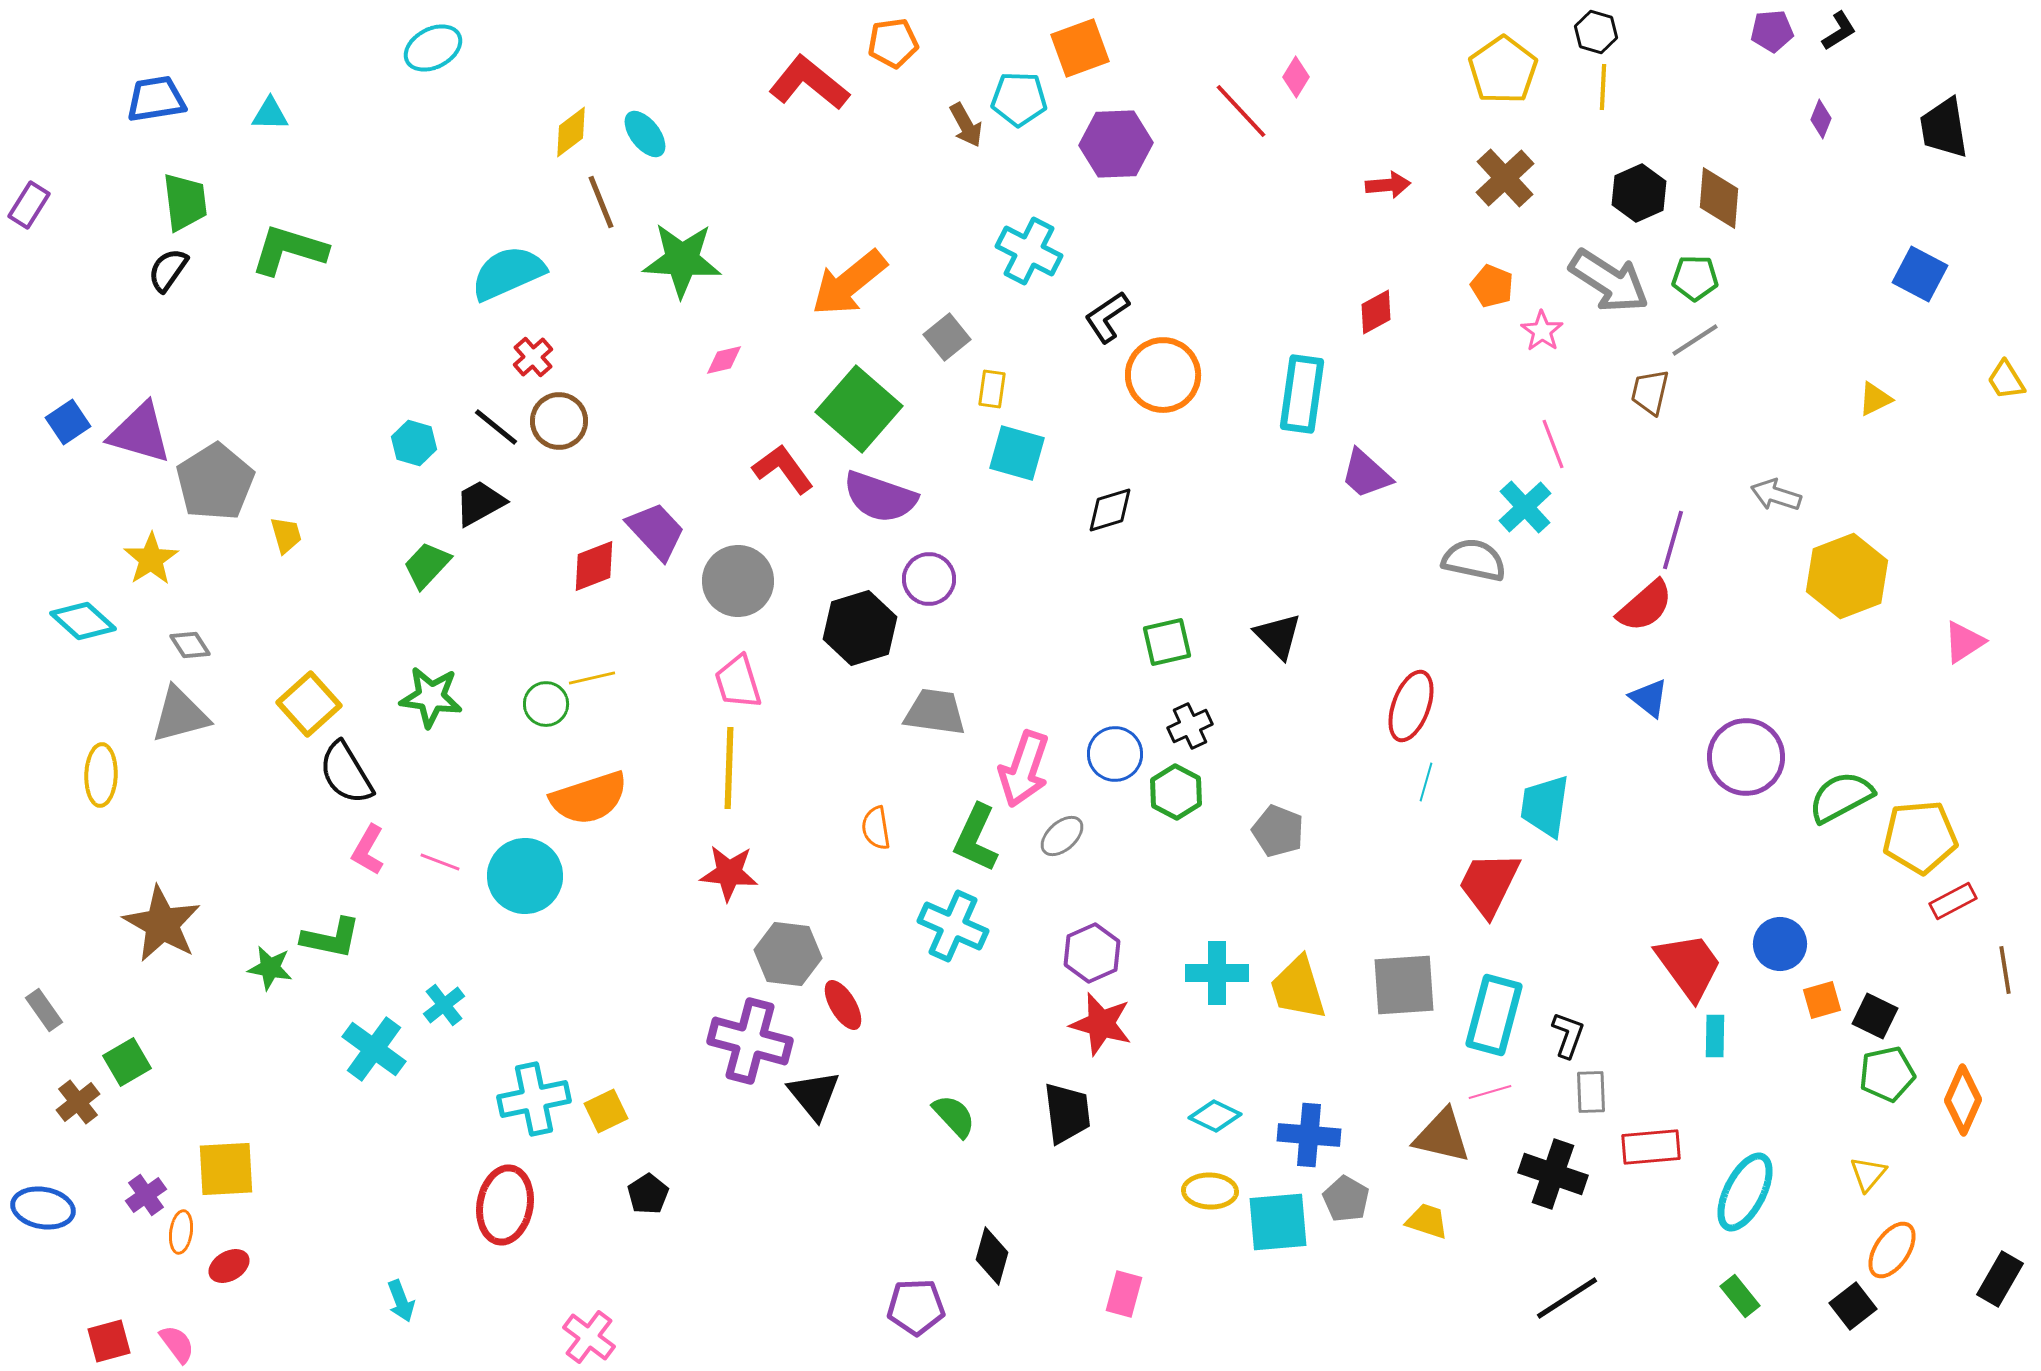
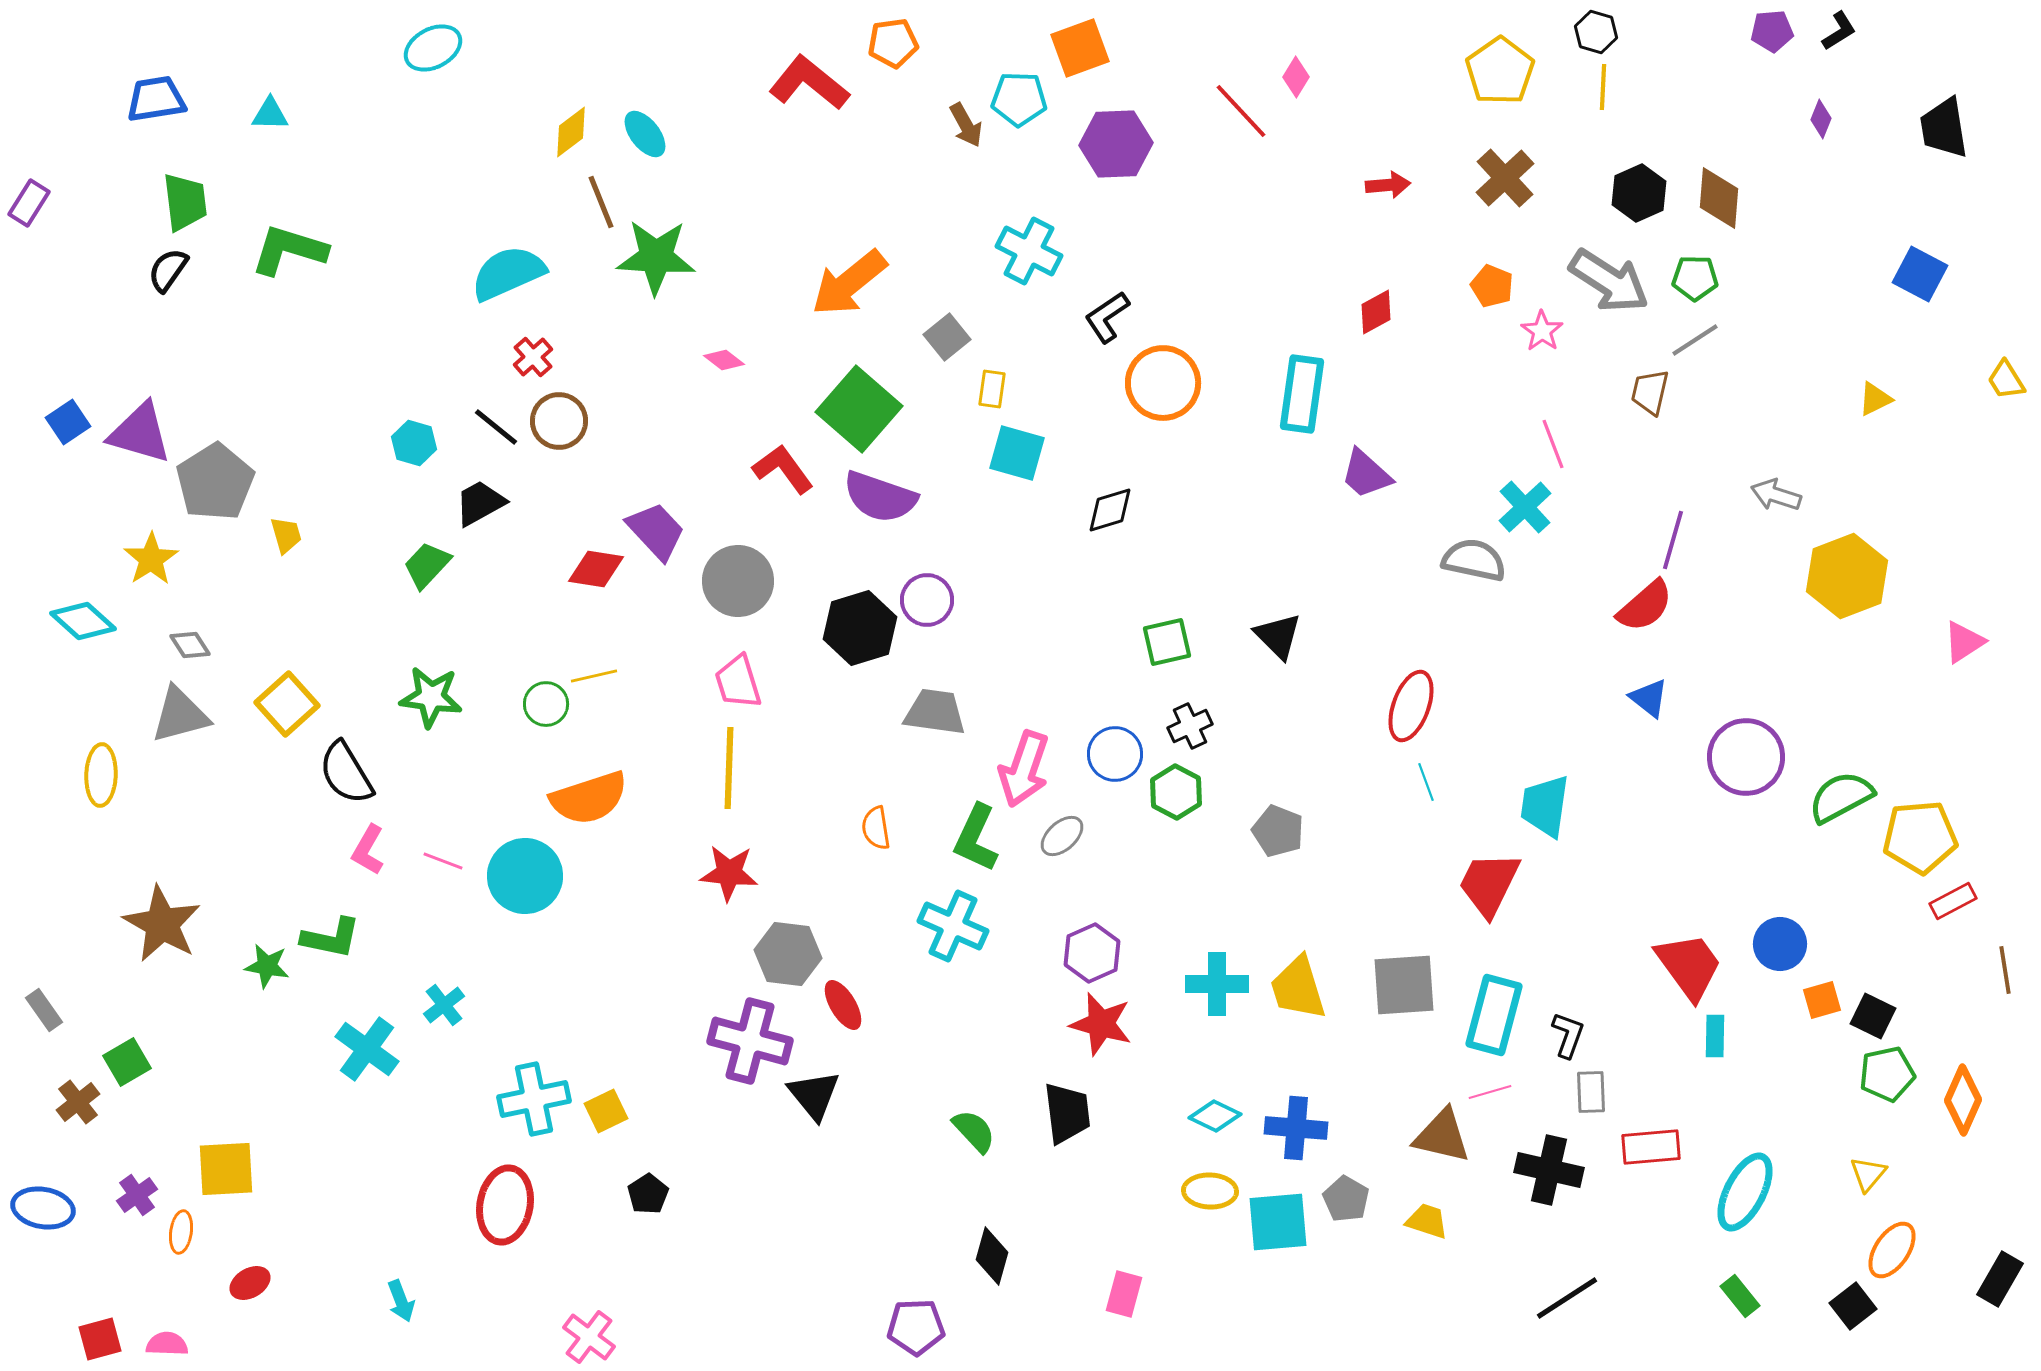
yellow pentagon at (1503, 70): moved 3 px left, 1 px down
purple rectangle at (29, 205): moved 2 px up
green star at (682, 260): moved 26 px left, 3 px up
pink diamond at (724, 360): rotated 51 degrees clockwise
orange circle at (1163, 375): moved 8 px down
red diamond at (594, 566): moved 2 px right, 3 px down; rotated 30 degrees clockwise
purple circle at (929, 579): moved 2 px left, 21 px down
yellow line at (592, 678): moved 2 px right, 2 px up
yellow square at (309, 704): moved 22 px left
cyan line at (1426, 782): rotated 36 degrees counterclockwise
pink line at (440, 862): moved 3 px right, 1 px up
green star at (270, 968): moved 3 px left, 2 px up
cyan cross at (1217, 973): moved 11 px down
black square at (1875, 1016): moved 2 px left
cyan cross at (374, 1049): moved 7 px left
green semicircle at (954, 1116): moved 20 px right, 15 px down
blue cross at (1309, 1135): moved 13 px left, 7 px up
black cross at (1553, 1174): moved 4 px left, 4 px up; rotated 6 degrees counterclockwise
purple cross at (146, 1195): moved 9 px left
red ellipse at (229, 1266): moved 21 px right, 17 px down
purple pentagon at (916, 1307): moved 20 px down
red square at (109, 1341): moved 9 px left, 2 px up
pink semicircle at (177, 1344): moved 10 px left; rotated 51 degrees counterclockwise
